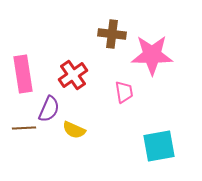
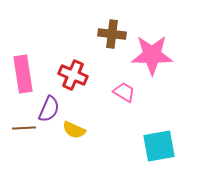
red cross: rotated 32 degrees counterclockwise
pink trapezoid: rotated 50 degrees counterclockwise
